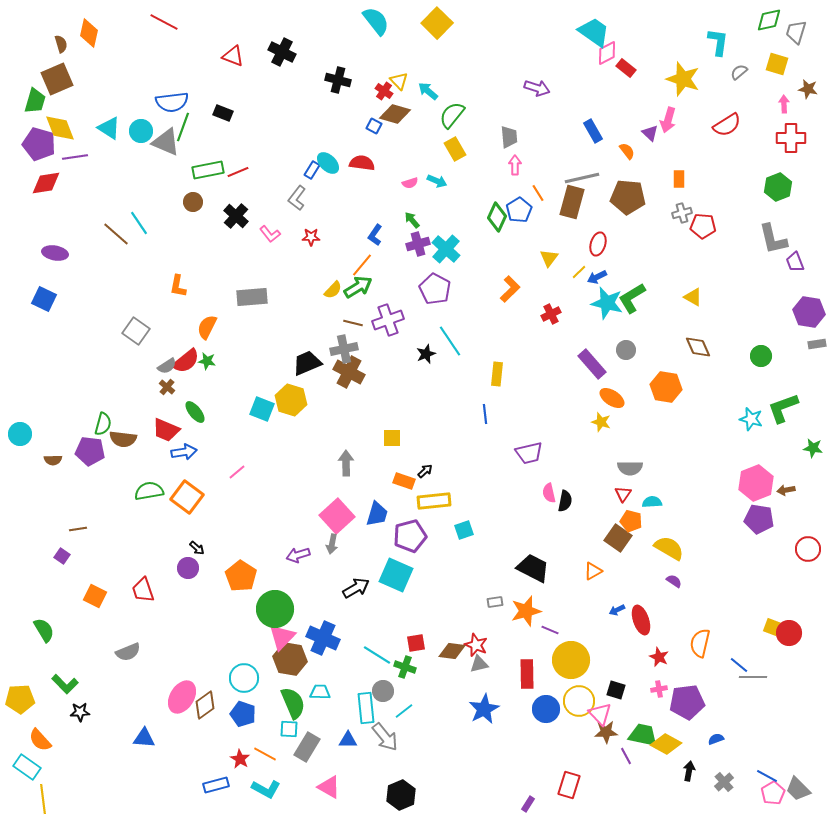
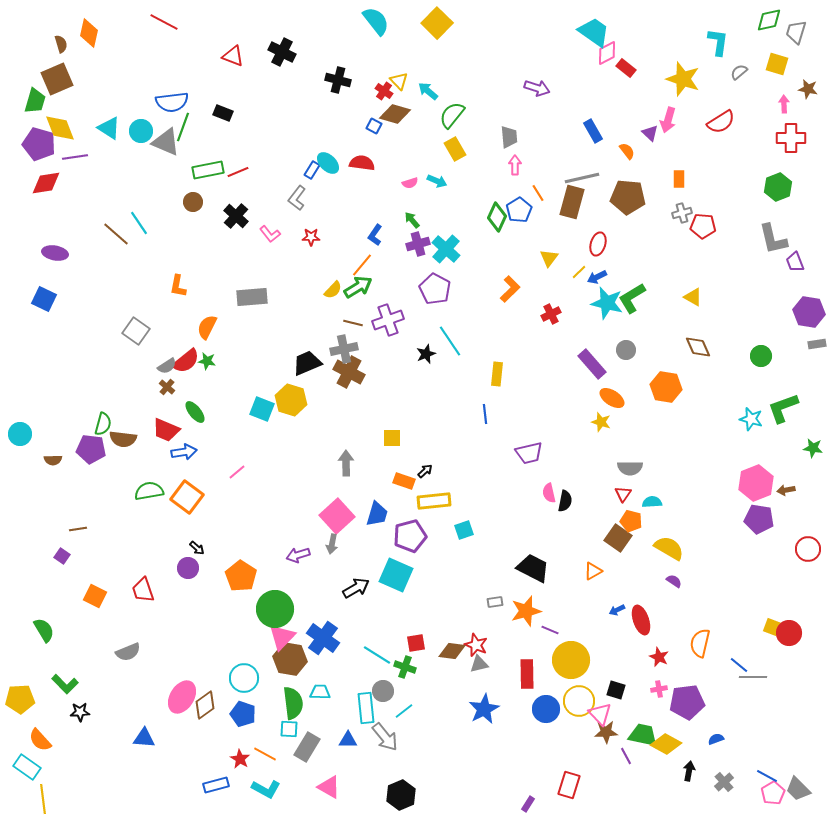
red semicircle at (727, 125): moved 6 px left, 3 px up
purple pentagon at (90, 451): moved 1 px right, 2 px up
blue cross at (323, 638): rotated 12 degrees clockwise
green semicircle at (293, 703): rotated 16 degrees clockwise
